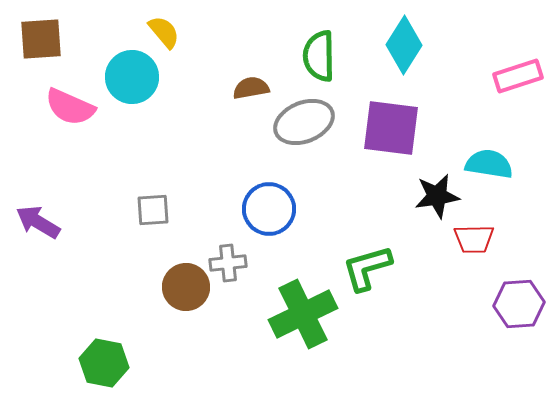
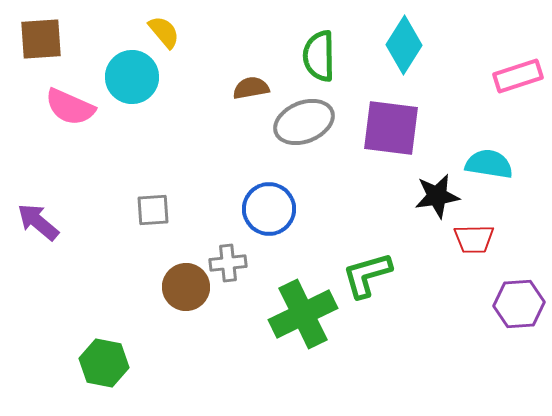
purple arrow: rotated 9 degrees clockwise
green L-shape: moved 7 px down
